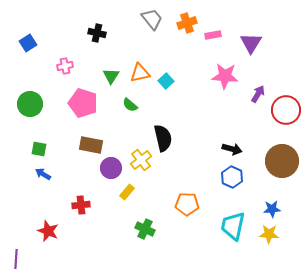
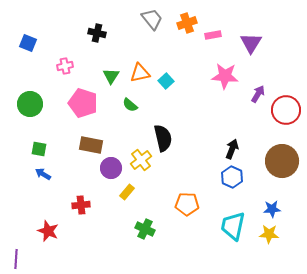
blue square: rotated 36 degrees counterclockwise
black arrow: rotated 84 degrees counterclockwise
